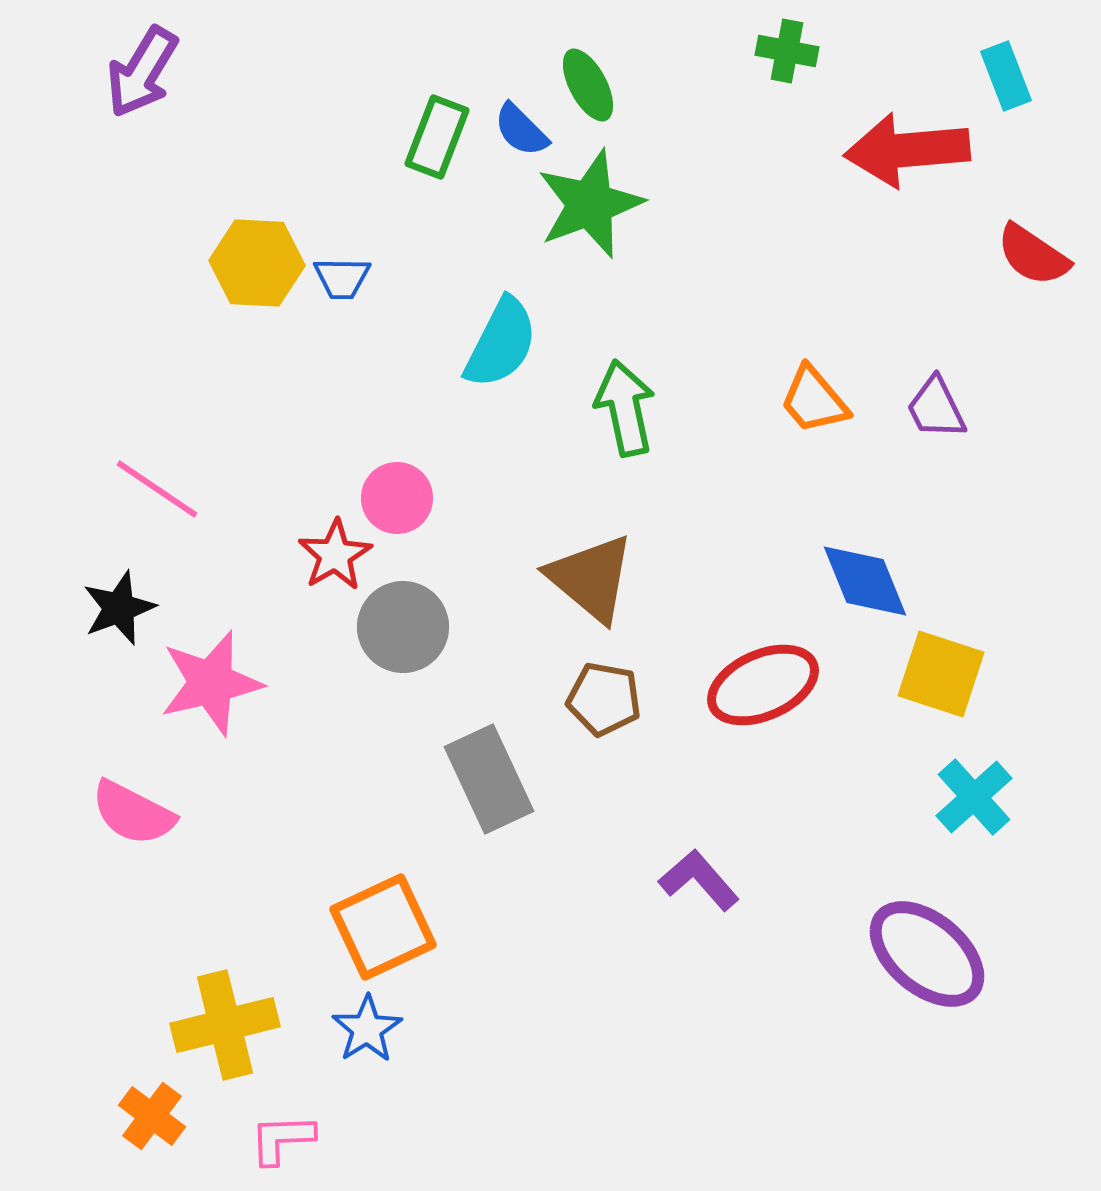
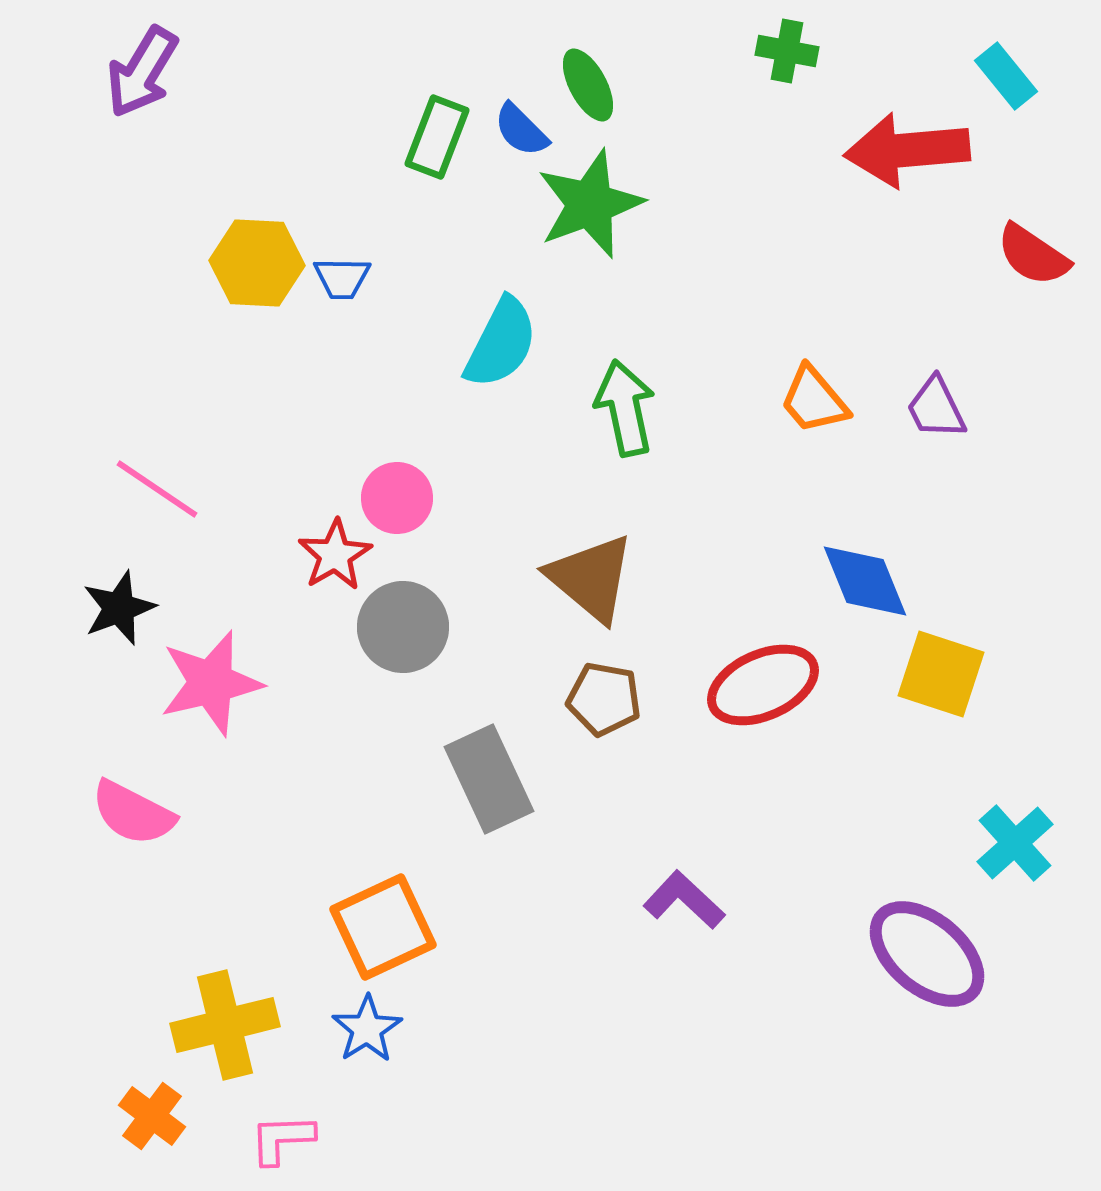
cyan rectangle: rotated 18 degrees counterclockwise
cyan cross: moved 41 px right, 46 px down
purple L-shape: moved 15 px left, 20 px down; rotated 6 degrees counterclockwise
